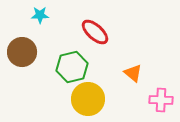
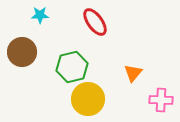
red ellipse: moved 10 px up; rotated 12 degrees clockwise
orange triangle: rotated 30 degrees clockwise
